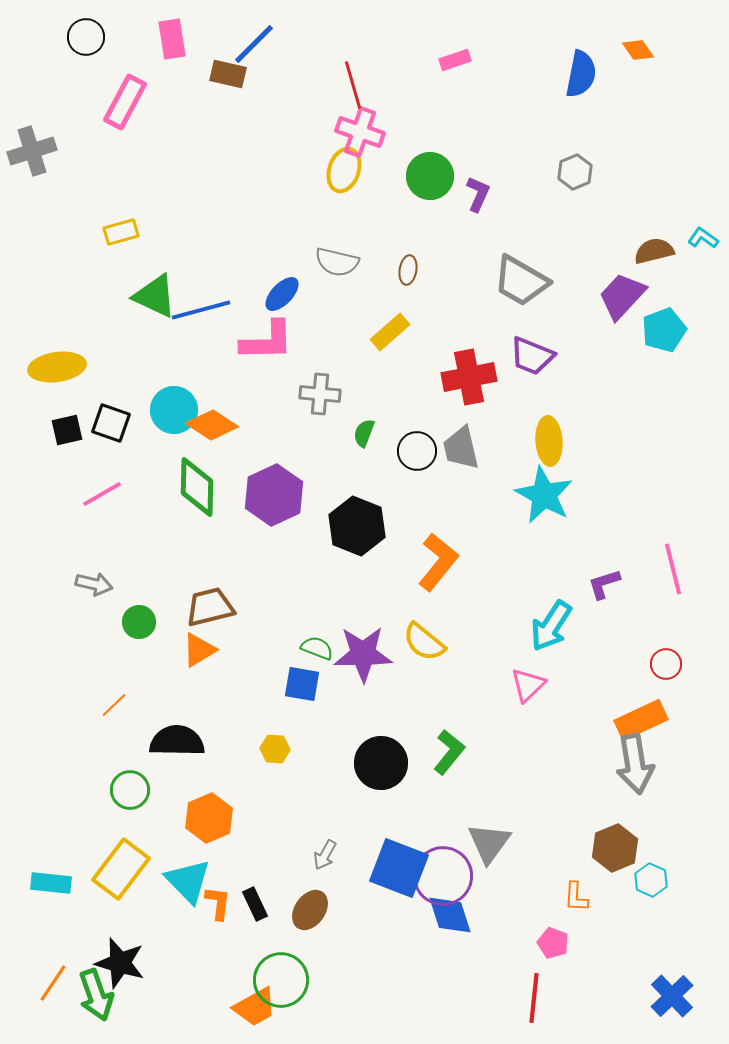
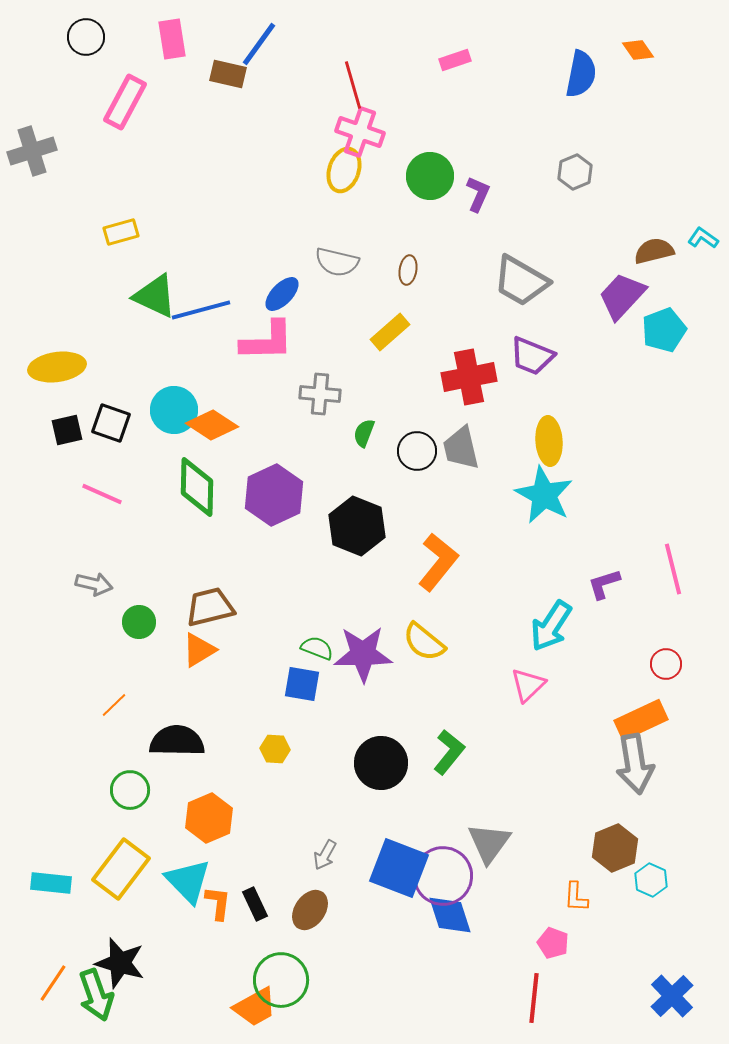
blue line at (254, 44): moved 5 px right; rotated 9 degrees counterclockwise
pink line at (102, 494): rotated 54 degrees clockwise
